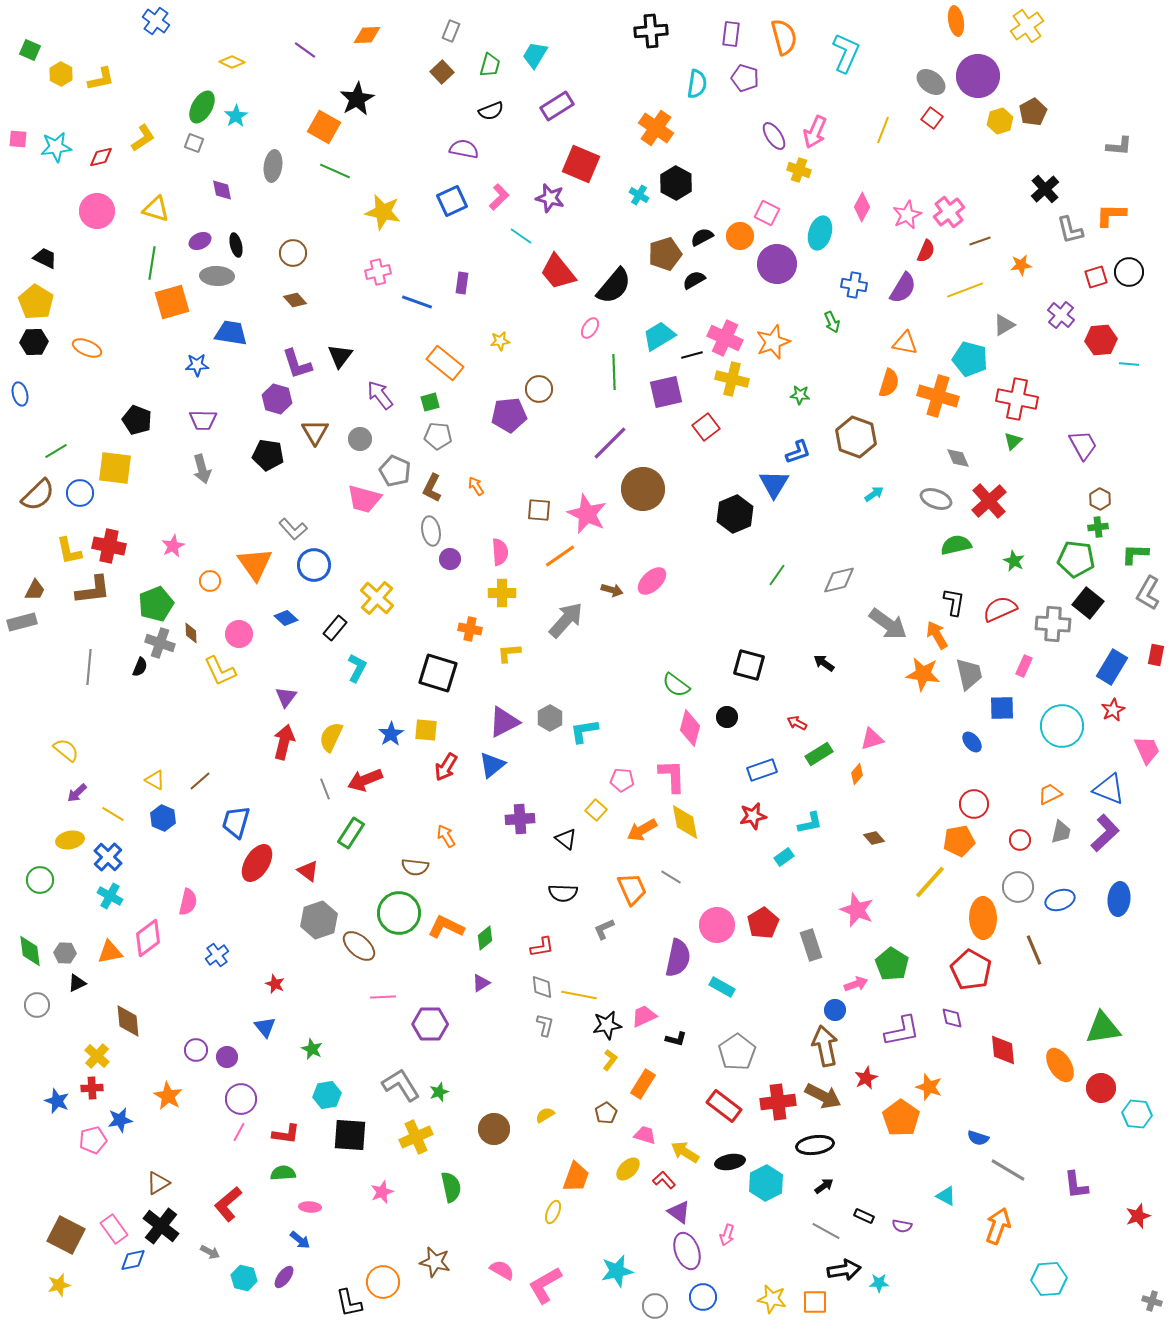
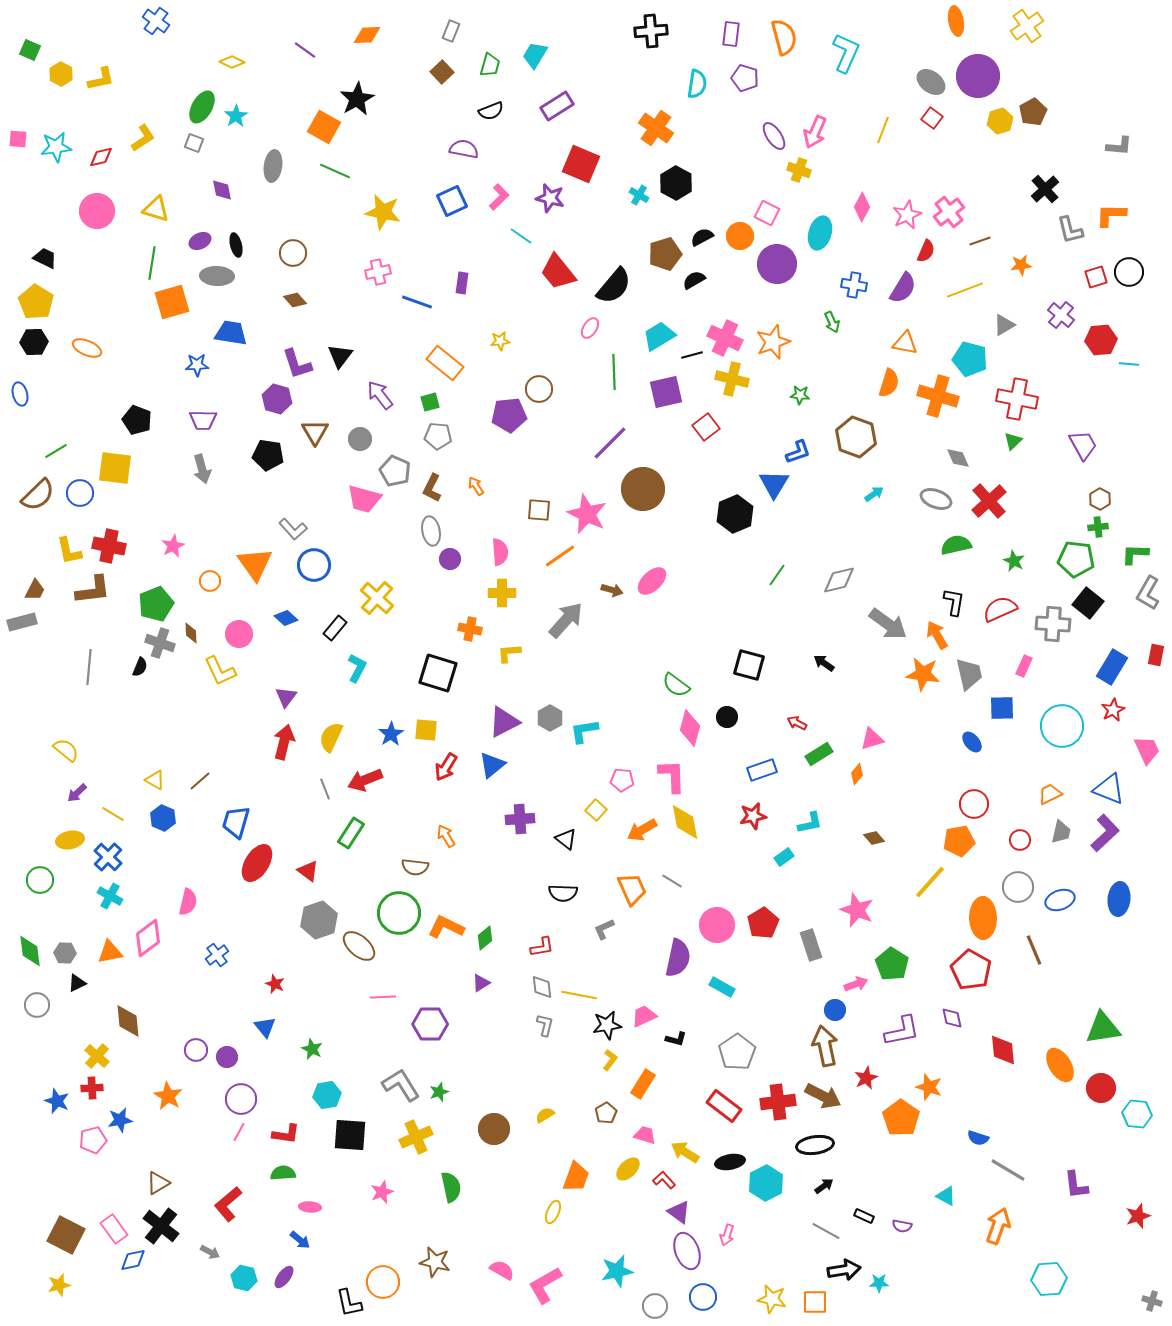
gray line at (671, 877): moved 1 px right, 4 px down
